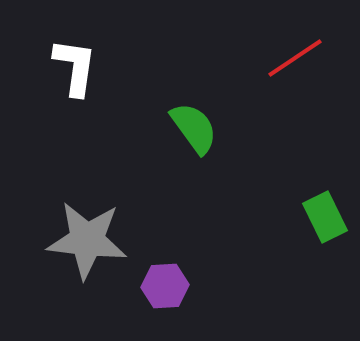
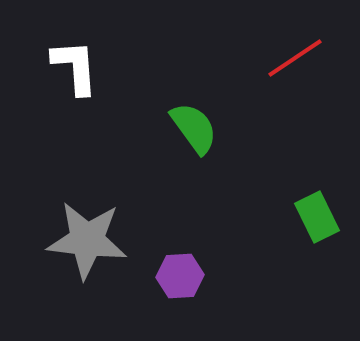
white L-shape: rotated 12 degrees counterclockwise
green rectangle: moved 8 px left
purple hexagon: moved 15 px right, 10 px up
